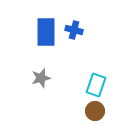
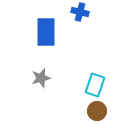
blue cross: moved 6 px right, 18 px up
cyan rectangle: moved 1 px left
brown circle: moved 2 px right
